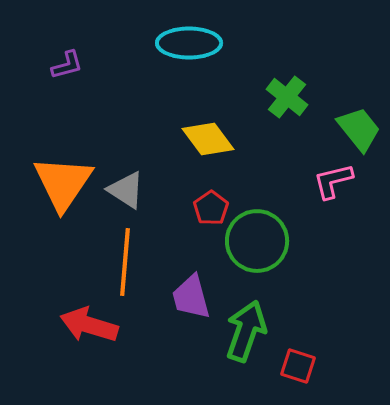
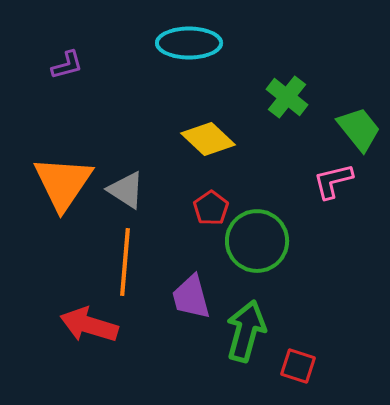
yellow diamond: rotated 10 degrees counterclockwise
green arrow: rotated 4 degrees counterclockwise
